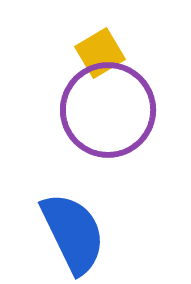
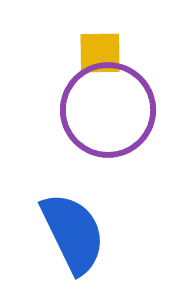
yellow square: rotated 30 degrees clockwise
